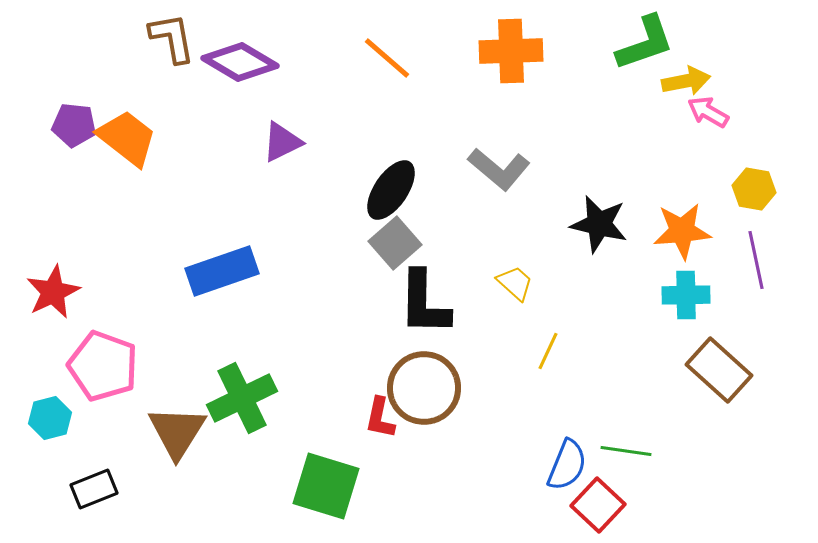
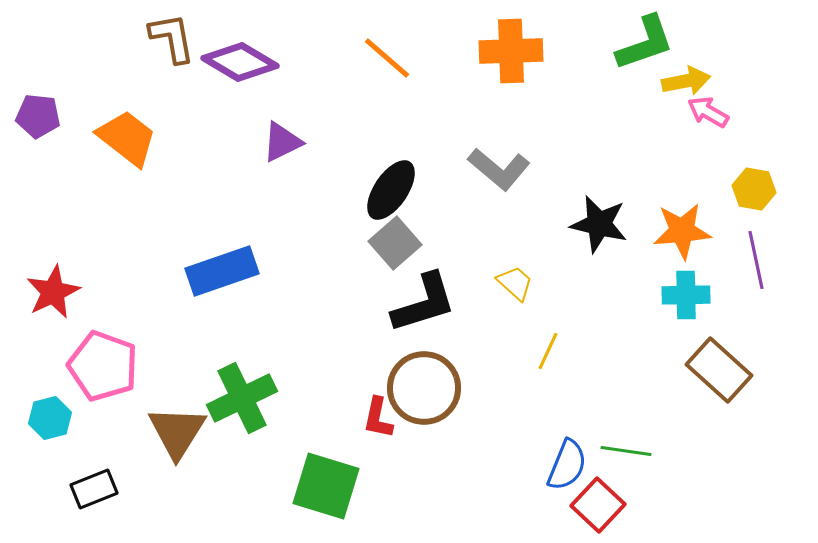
purple pentagon: moved 36 px left, 9 px up
black L-shape: rotated 108 degrees counterclockwise
red L-shape: moved 2 px left
